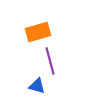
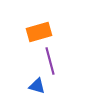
orange rectangle: moved 1 px right
